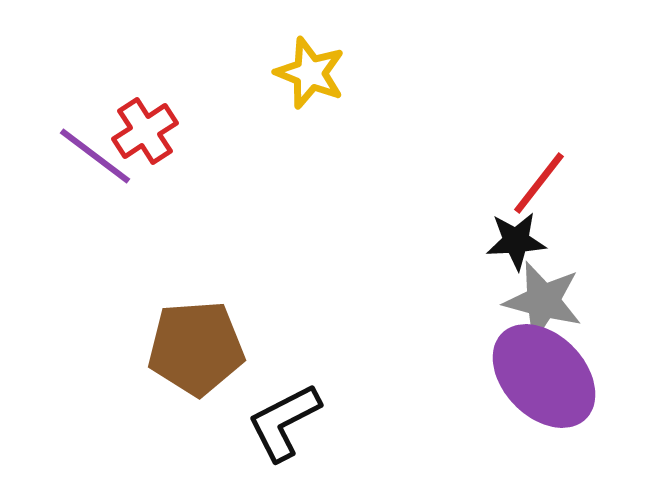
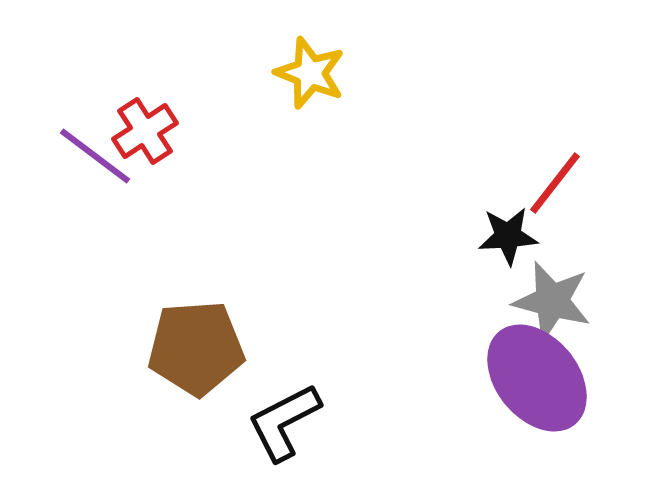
red line: moved 16 px right
black star: moved 8 px left, 5 px up
gray star: moved 9 px right
purple ellipse: moved 7 px left, 2 px down; rotated 5 degrees clockwise
